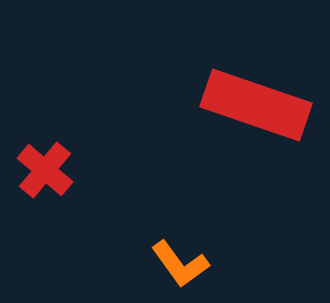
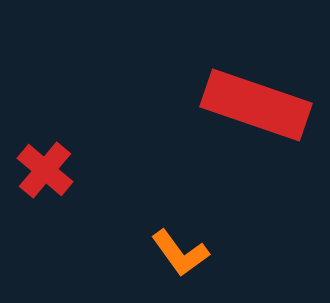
orange L-shape: moved 11 px up
